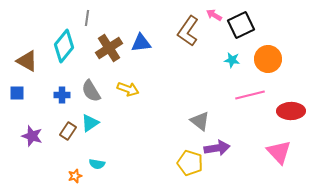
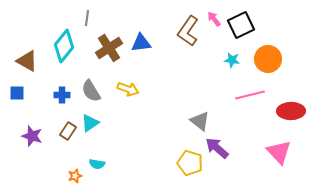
pink arrow: moved 4 px down; rotated 21 degrees clockwise
purple arrow: rotated 130 degrees counterclockwise
